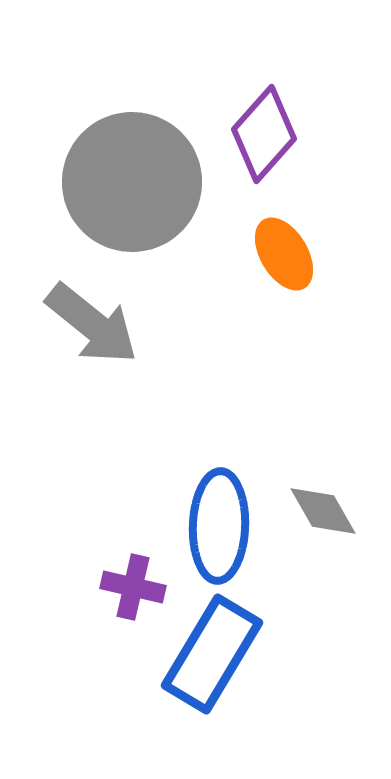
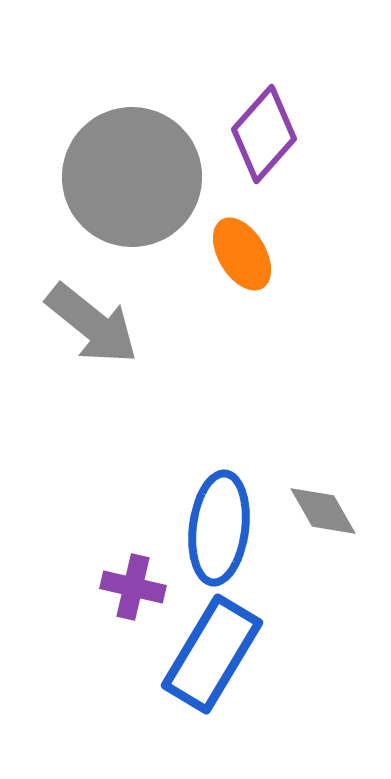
gray circle: moved 5 px up
orange ellipse: moved 42 px left
blue ellipse: moved 2 px down; rotated 5 degrees clockwise
